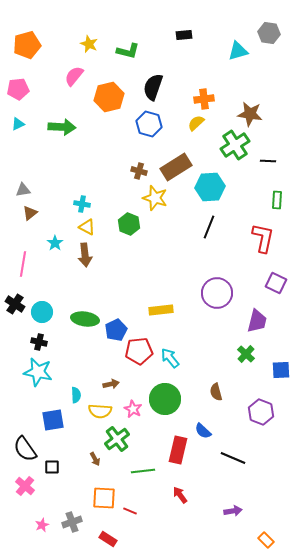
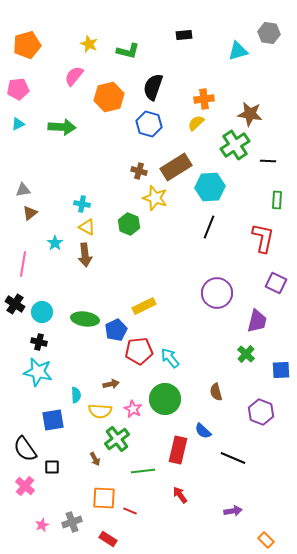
yellow rectangle at (161, 310): moved 17 px left, 4 px up; rotated 20 degrees counterclockwise
